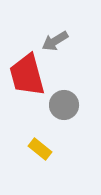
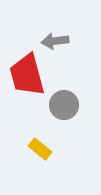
gray arrow: rotated 24 degrees clockwise
